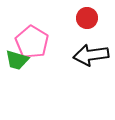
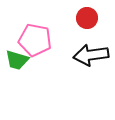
pink pentagon: moved 3 px right, 2 px up; rotated 20 degrees counterclockwise
